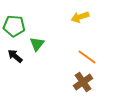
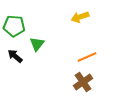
orange line: rotated 60 degrees counterclockwise
